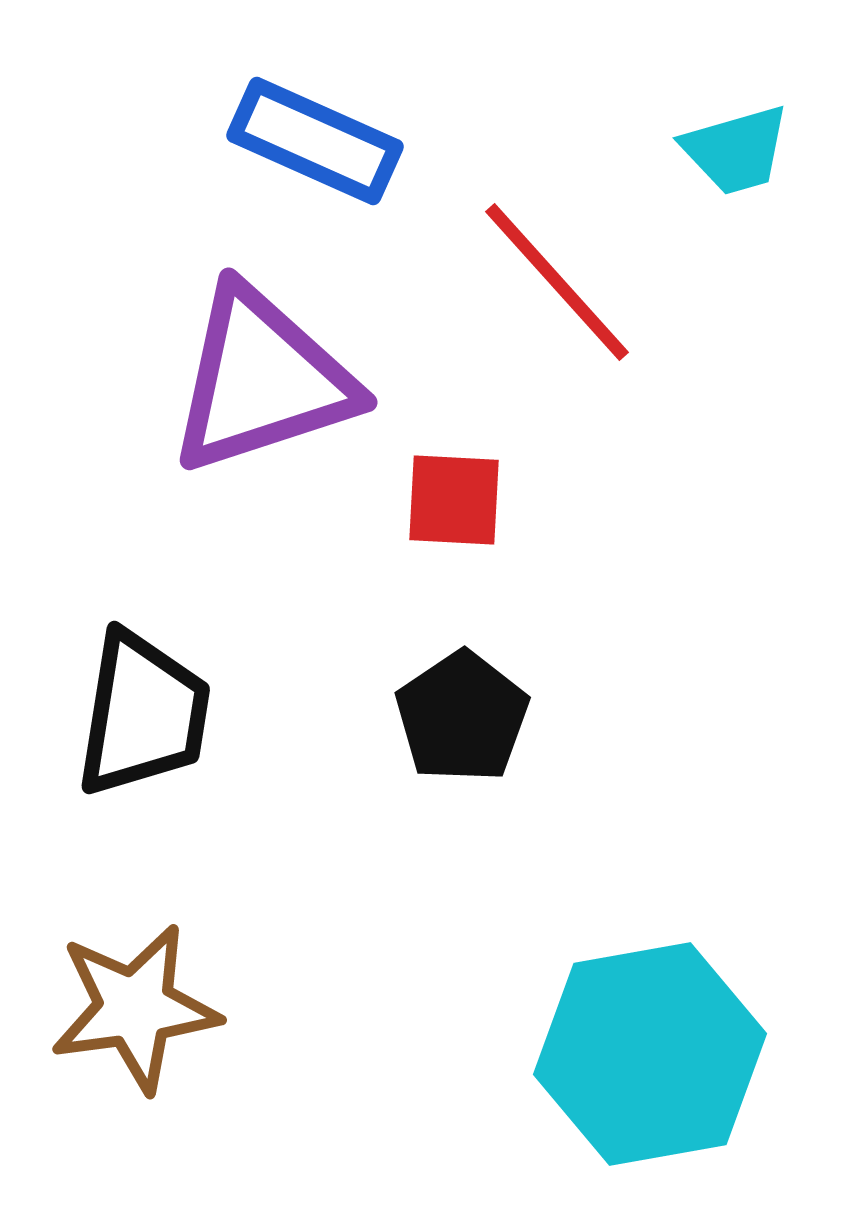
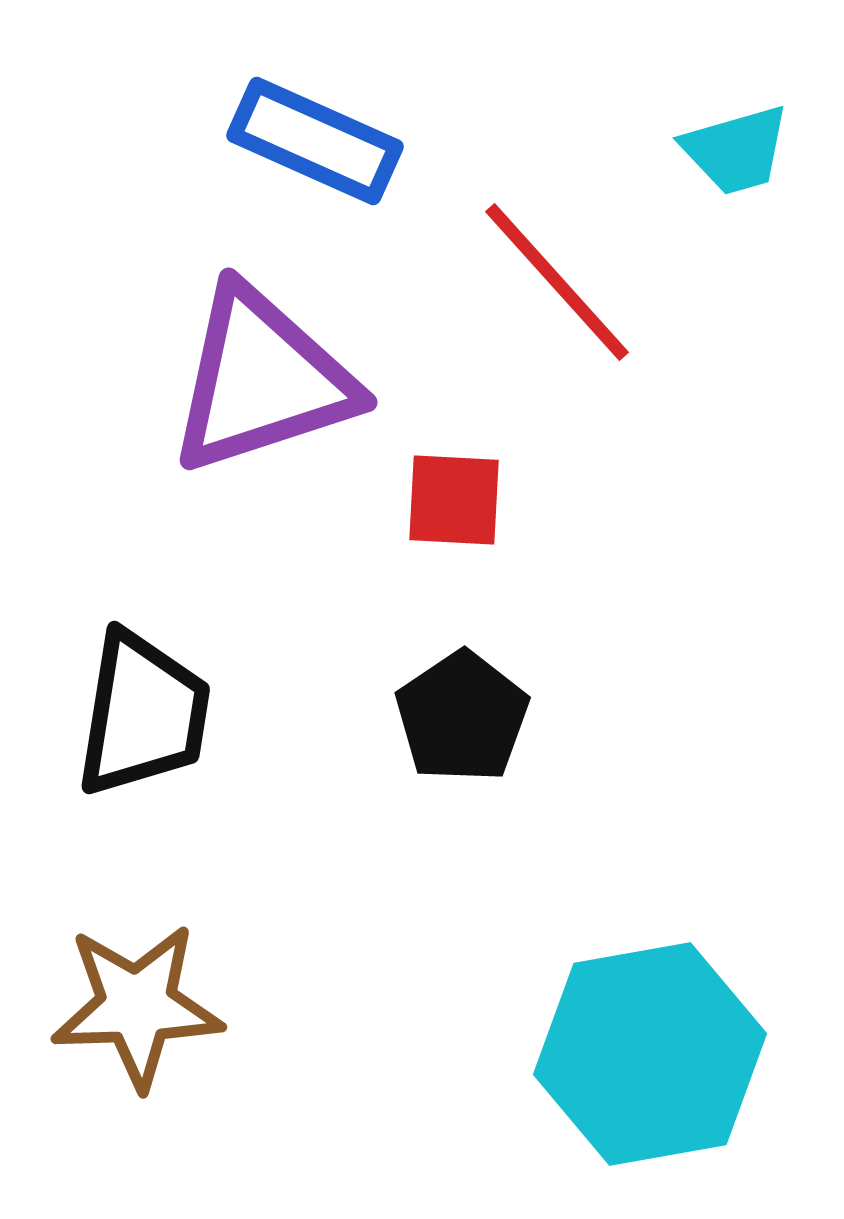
brown star: moved 2 px right, 2 px up; rotated 6 degrees clockwise
